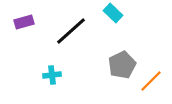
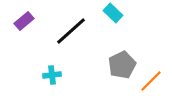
purple rectangle: moved 1 px up; rotated 24 degrees counterclockwise
